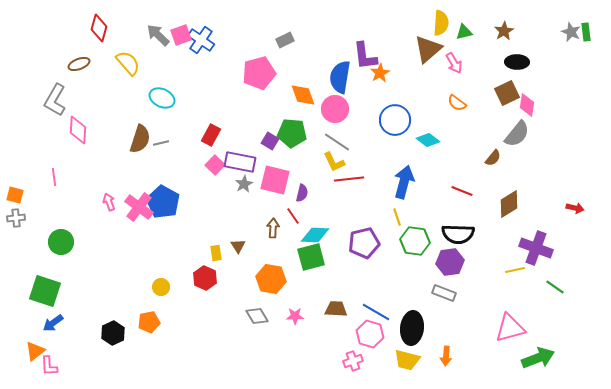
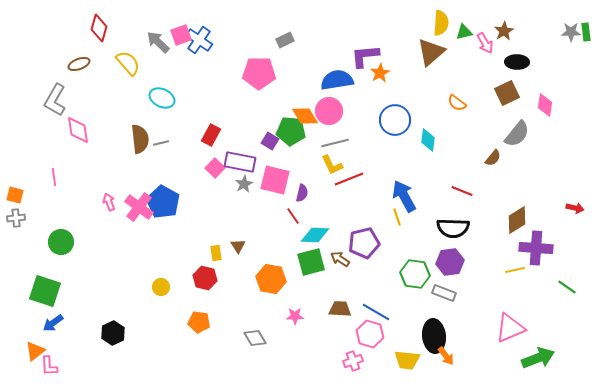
gray star at (571, 32): rotated 24 degrees counterclockwise
gray arrow at (158, 35): moved 7 px down
blue cross at (201, 40): moved 2 px left
brown triangle at (428, 49): moved 3 px right, 3 px down
purple L-shape at (365, 56): rotated 92 degrees clockwise
pink arrow at (454, 63): moved 31 px right, 20 px up
pink pentagon at (259, 73): rotated 16 degrees clockwise
blue semicircle at (340, 77): moved 3 px left, 3 px down; rotated 72 degrees clockwise
orange diamond at (303, 95): moved 2 px right, 21 px down; rotated 12 degrees counterclockwise
pink diamond at (527, 105): moved 18 px right
pink circle at (335, 109): moved 6 px left, 2 px down
pink diamond at (78, 130): rotated 12 degrees counterclockwise
green pentagon at (292, 133): moved 1 px left, 2 px up
brown semicircle at (140, 139): rotated 24 degrees counterclockwise
cyan diamond at (428, 140): rotated 60 degrees clockwise
gray line at (337, 142): moved 2 px left, 1 px down; rotated 48 degrees counterclockwise
yellow L-shape at (334, 162): moved 2 px left, 3 px down
pink square at (215, 165): moved 3 px down
red line at (349, 179): rotated 16 degrees counterclockwise
blue arrow at (404, 182): moved 14 px down; rotated 44 degrees counterclockwise
brown diamond at (509, 204): moved 8 px right, 16 px down
brown arrow at (273, 228): moved 67 px right, 31 px down; rotated 60 degrees counterclockwise
black semicircle at (458, 234): moved 5 px left, 6 px up
green hexagon at (415, 241): moved 33 px down
purple cross at (536, 248): rotated 16 degrees counterclockwise
green square at (311, 257): moved 5 px down
red hexagon at (205, 278): rotated 10 degrees counterclockwise
green line at (555, 287): moved 12 px right
brown trapezoid at (336, 309): moved 4 px right
gray diamond at (257, 316): moved 2 px left, 22 px down
orange pentagon at (149, 322): moved 50 px right; rotated 20 degrees clockwise
black ellipse at (412, 328): moved 22 px right, 8 px down; rotated 12 degrees counterclockwise
pink triangle at (510, 328): rotated 8 degrees counterclockwise
orange arrow at (446, 356): rotated 42 degrees counterclockwise
yellow trapezoid at (407, 360): rotated 8 degrees counterclockwise
